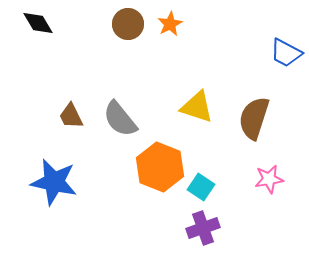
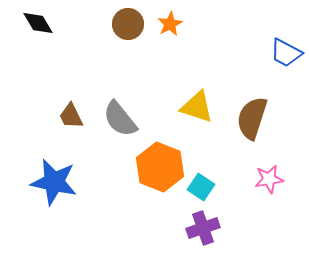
brown semicircle: moved 2 px left
